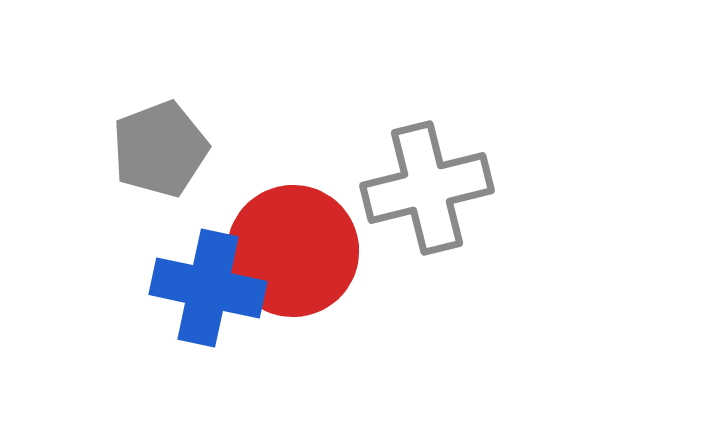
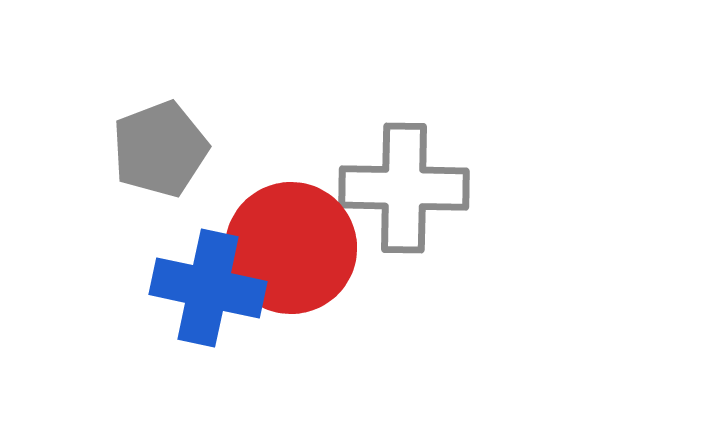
gray cross: moved 23 px left; rotated 15 degrees clockwise
red circle: moved 2 px left, 3 px up
